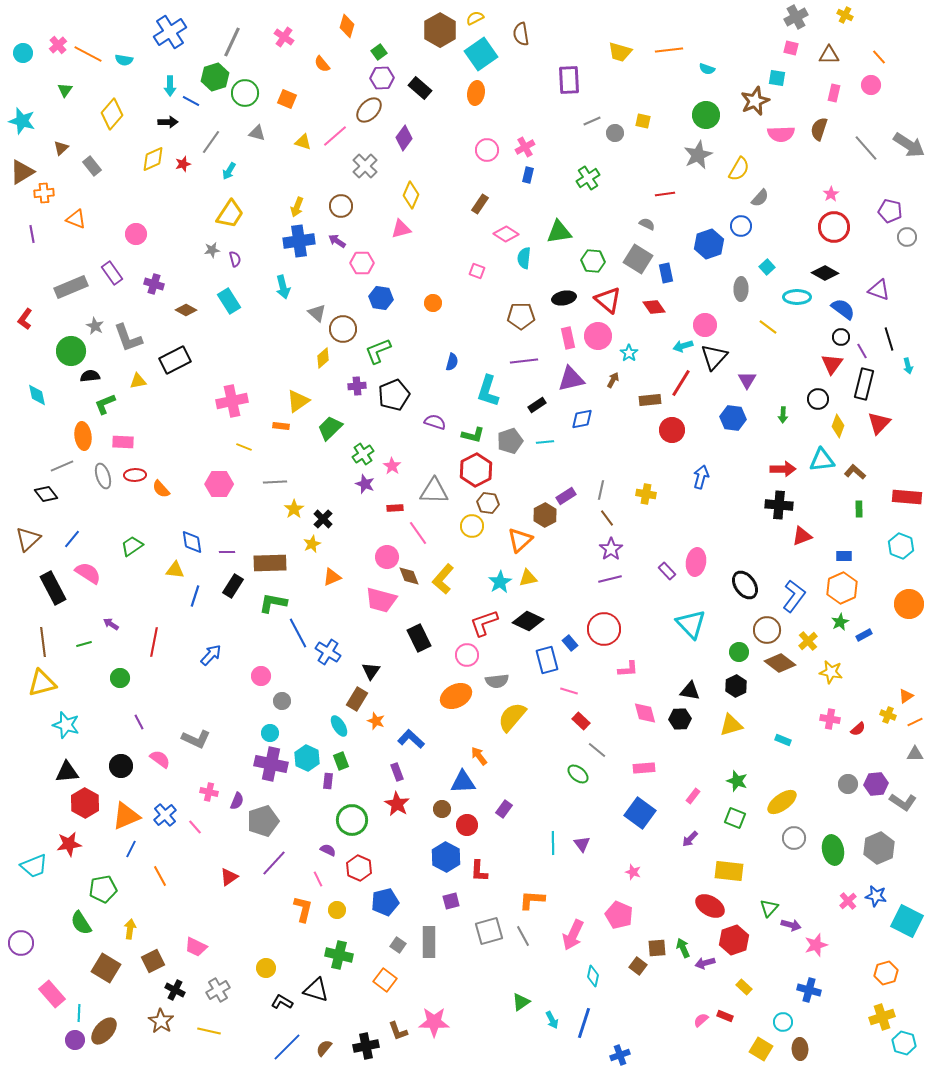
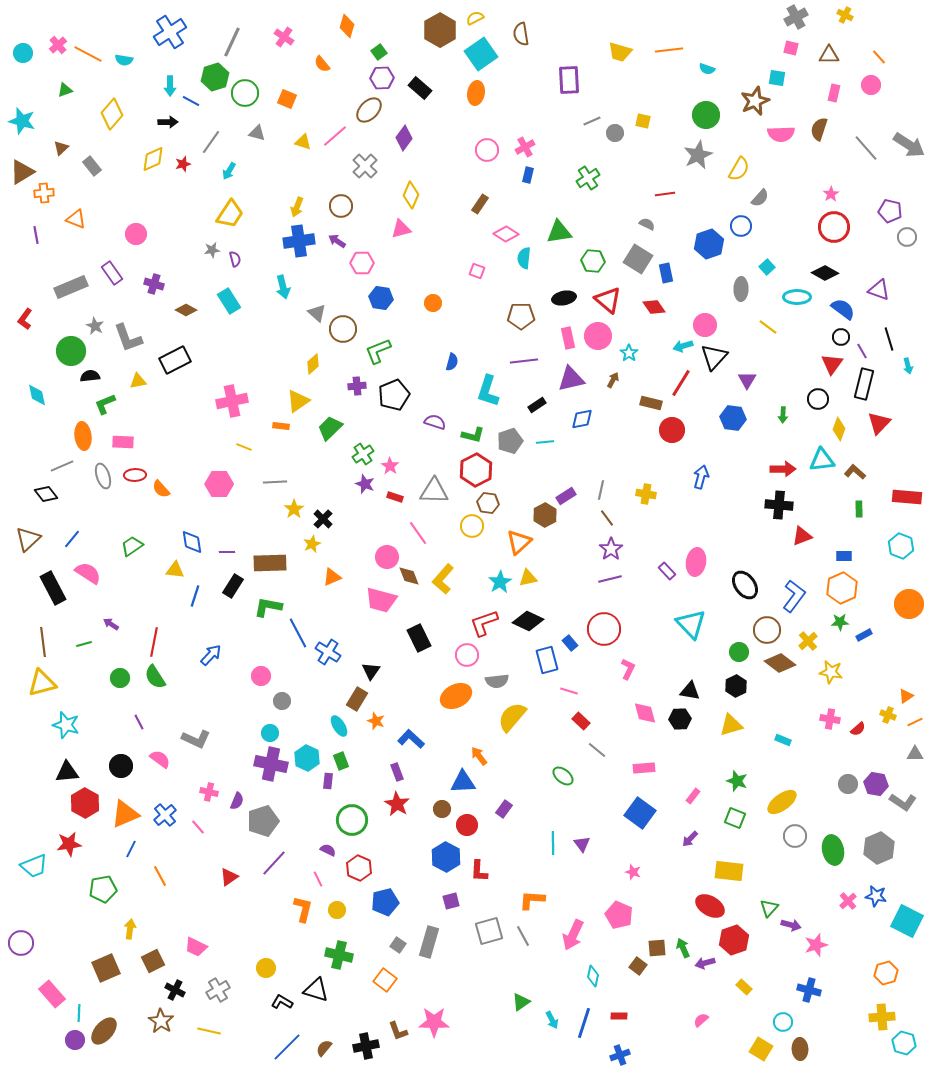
green triangle at (65, 90): rotated 35 degrees clockwise
purple line at (32, 234): moved 4 px right, 1 px down
yellow diamond at (323, 358): moved 10 px left, 6 px down
brown rectangle at (650, 400): moved 1 px right, 3 px down; rotated 20 degrees clockwise
yellow diamond at (838, 426): moved 1 px right, 3 px down
pink star at (392, 466): moved 2 px left
red rectangle at (395, 508): moved 11 px up; rotated 21 degrees clockwise
orange triangle at (520, 540): moved 1 px left, 2 px down
green L-shape at (273, 603): moved 5 px left, 4 px down
green star at (840, 622): rotated 24 degrees clockwise
pink L-shape at (628, 669): rotated 60 degrees counterclockwise
green ellipse at (578, 774): moved 15 px left, 2 px down
purple hexagon at (876, 784): rotated 15 degrees clockwise
orange triangle at (126, 816): moved 1 px left, 2 px up
pink line at (195, 827): moved 3 px right
gray circle at (794, 838): moved 1 px right, 2 px up
green semicircle at (81, 923): moved 74 px right, 246 px up
gray rectangle at (429, 942): rotated 16 degrees clockwise
brown square at (106, 968): rotated 36 degrees clockwise
red rectangle at (725, 1016): moved 106 px left; rotated 21 degrees counterclockwise
yellow cross at (882, 1017): rotated 15 degrees clockwise
